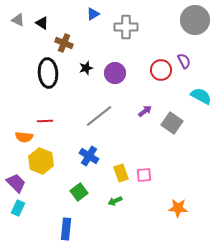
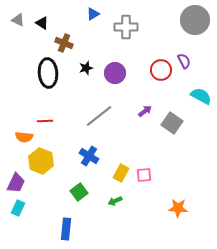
yellow rectangle: rotated 48 degrees clockwise
purple trapezoid: rotated 70 degrees clockwise
